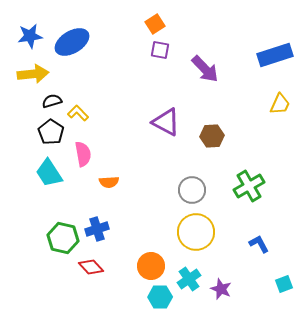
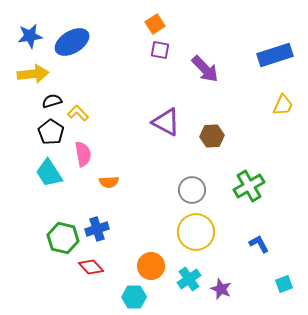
yellow trapezoid: moved 3 px right, 1 px down
cyan hexagon: moved 26 px left
